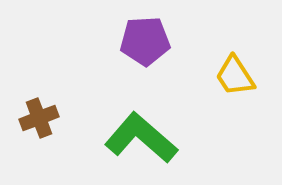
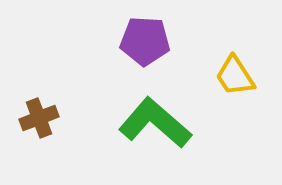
purple pentagon: rotated 6 degrees clockwise
green L-shape: moved 14 px right, 15 px up
